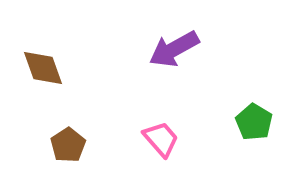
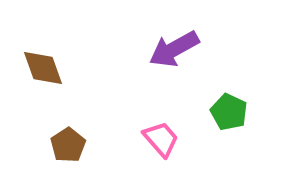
green pentagon: moved 25 px left, 10 px up; rotated 6 degrees counterclockwise
